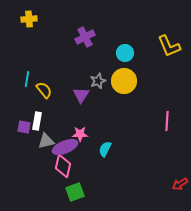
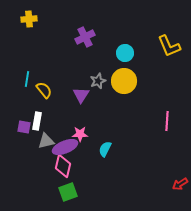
green square: moved 7 px left
